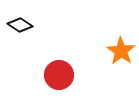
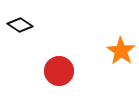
red circle: moved 4 px up
